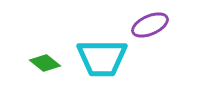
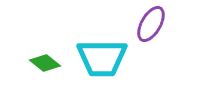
purple ellipse: moved 1 px right, 1 px up; rotated 36 degrees counterclockwise
